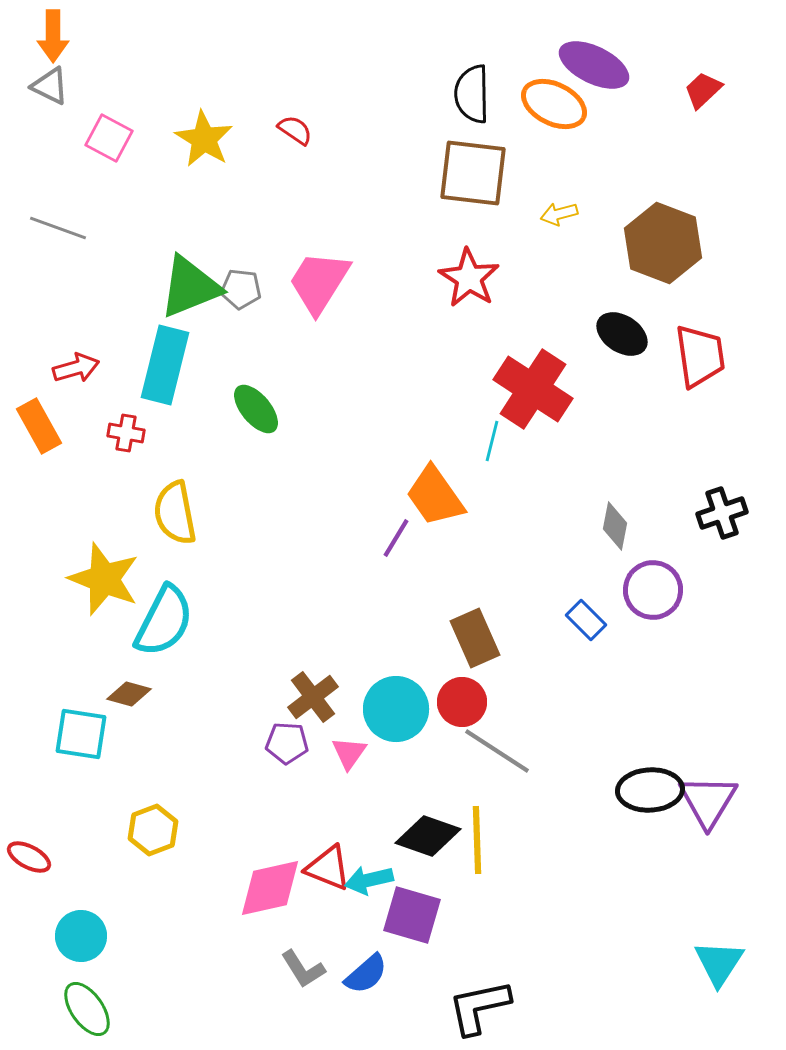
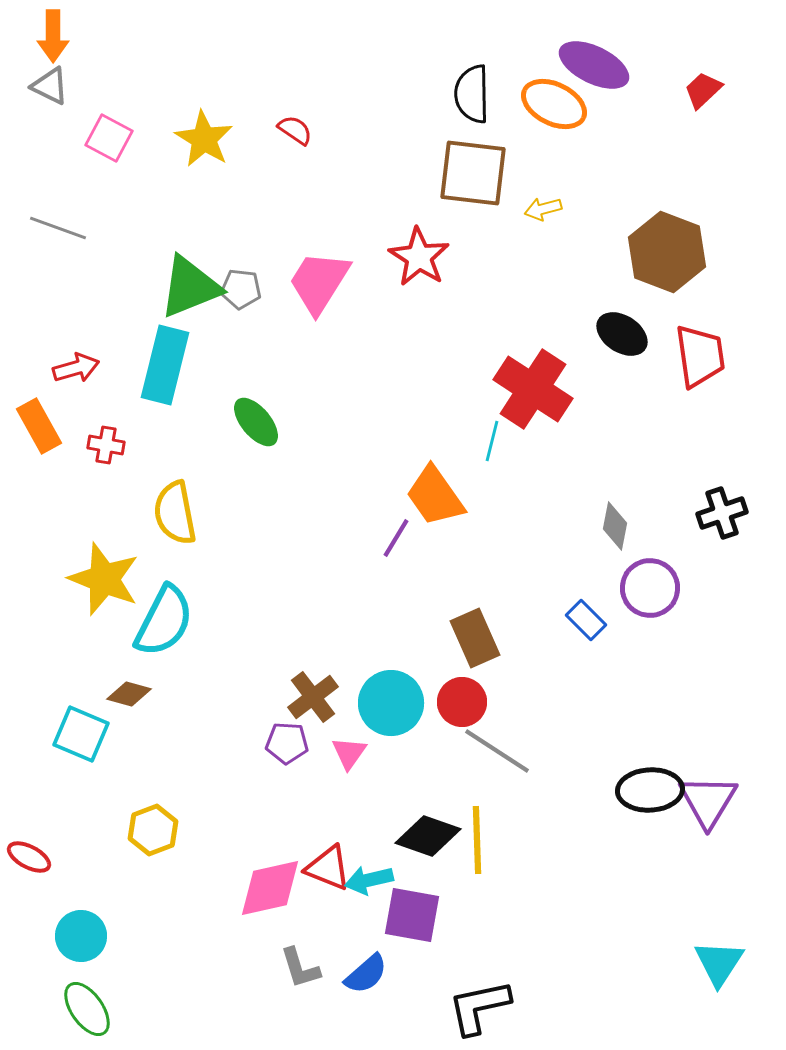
yellow arrow at (559, 214): moved 16 px left, 5 px up
brown hexagon at (663, 243): moved 4 px right, 9 px down
red star at (469, 278): moved 50 px left, 21 px up
green ellipse at (256, 409): moved 13 px down
red cross at (126, 433): moved 20 px left, 12 px down
purple circle at (653, 590): moved 3 px left, 2 px up
cyan circle at (396, 709): moved 5 px left, 6 px up
cyan square at (81, 734): rotated 14 degrees clockwise
purple square at (412, 915): rotated 6 degrees counterclockwise
gray L-shape at (303, 969): moved 3 px left, 1 px up; rotated 15 degrees clockwise
